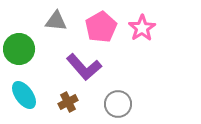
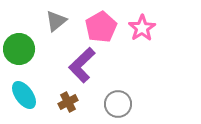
gray triangle: rotated 45 degrees counterclockwise
purple L-shape: moved 2 px left, 2 px up; rotated 87 degrees clockwise
